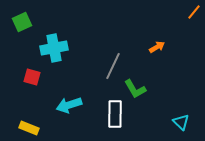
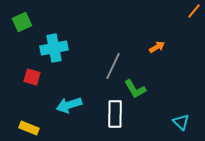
orange line: moved 1 px up
